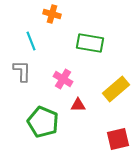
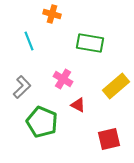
cyan line: moved 2 px left
gray L-shape: moved 16 px down; rotated 45 degrees clockwise
yellow rectangle: moved 3 px up
red triangle: rotated 28 degrees clockwise
green pentagon: moved 1 px left
red square: moved 9 px left
